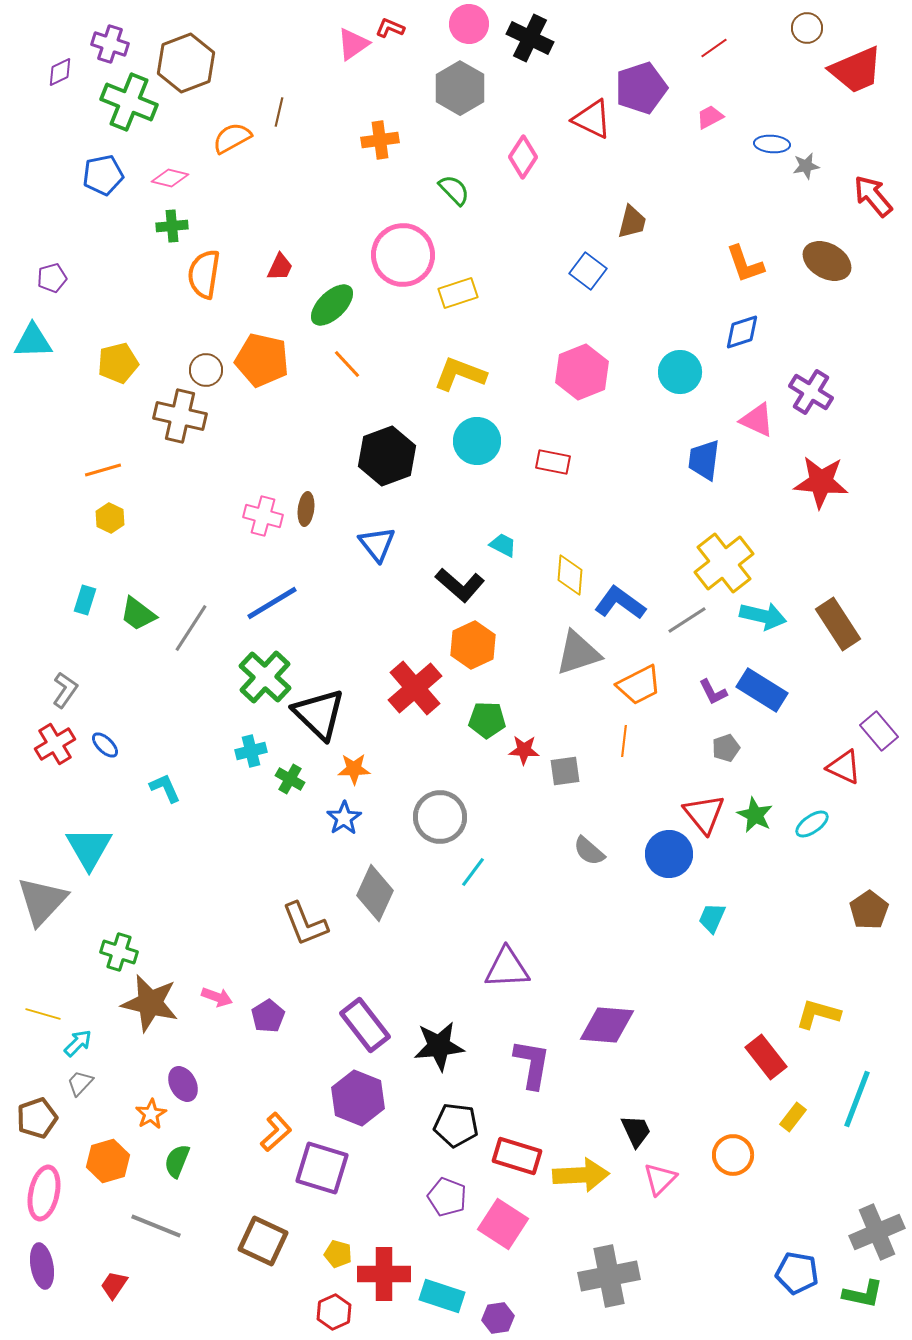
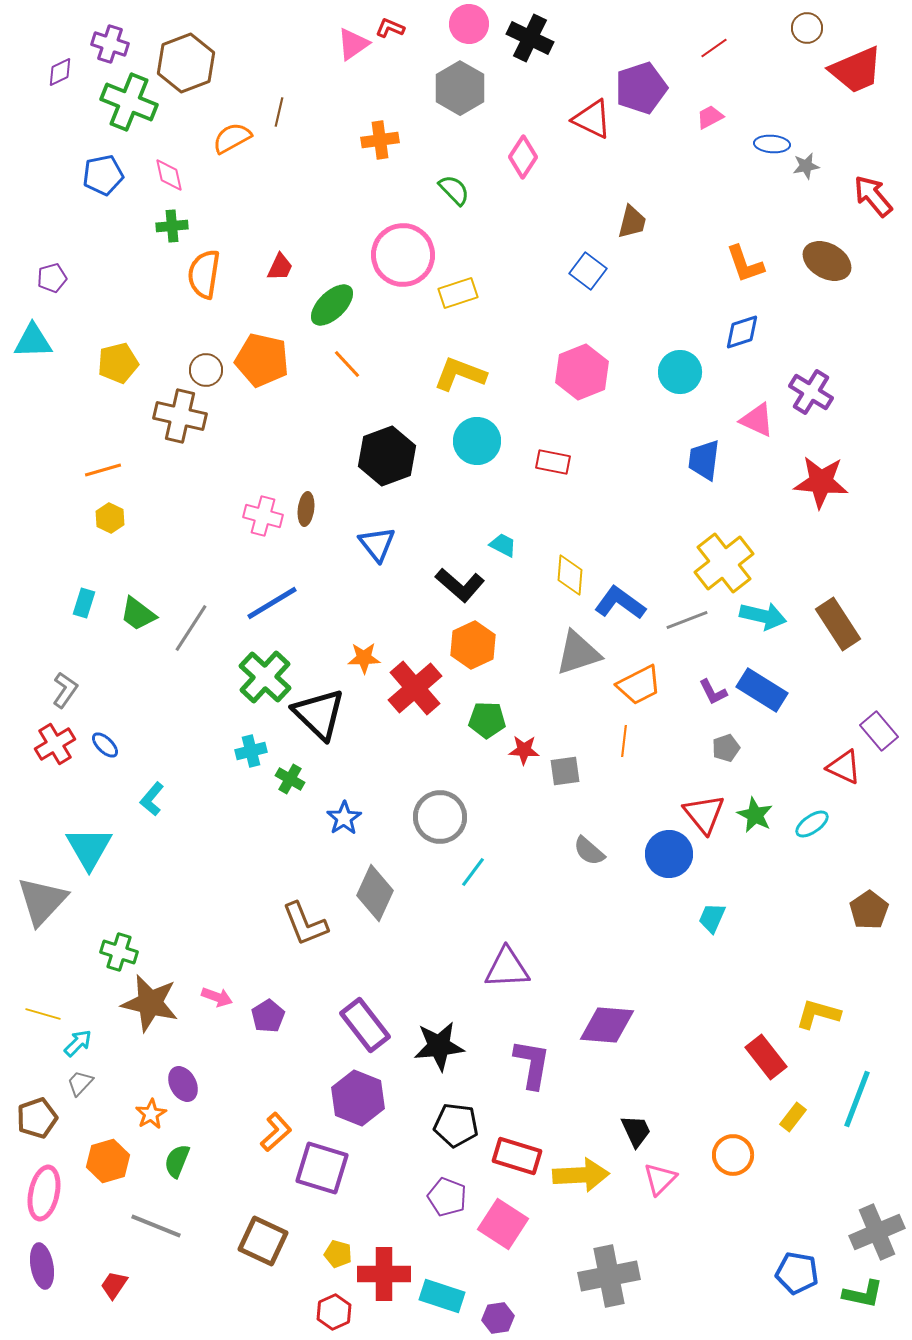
pink diamond at (170, 178): moved 1 px left, 3 px up; rotated 63 degrees clockwise
cyan rectangle at (85, 600): moved 1 px left, 3 px down
gray line at (687, 620): rotated 12 degrees clockwise
orange star at (354, 769): moved 10 px right, 111 px up
cyan L-shape at (165, 788): moved 13 px left, 11 px down; rotated 116 degrees counterclockwise
